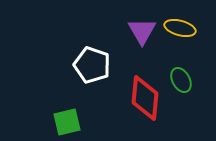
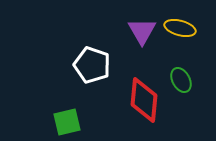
red diamond: moved 1 px left, 2 px down
